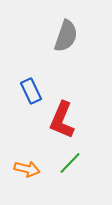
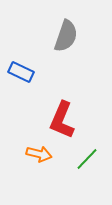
blue rectangle: moved 10 px left, 19 px up; rotated 40 degrees counterclockwise
green line: moved 17 px right, 4 px up
orange arrow: moved 12 px right, 15 px up
